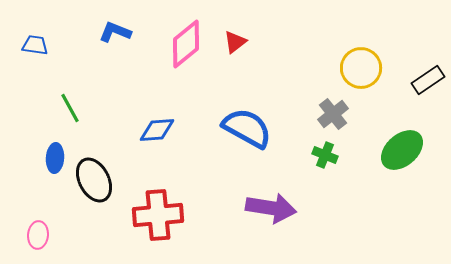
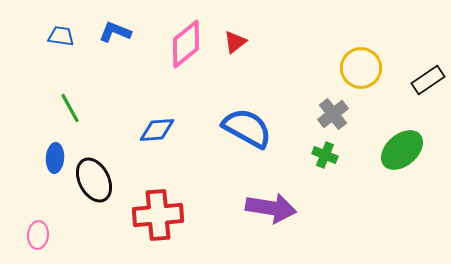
blue trapezoid: moved 26 px right, 9 px up
